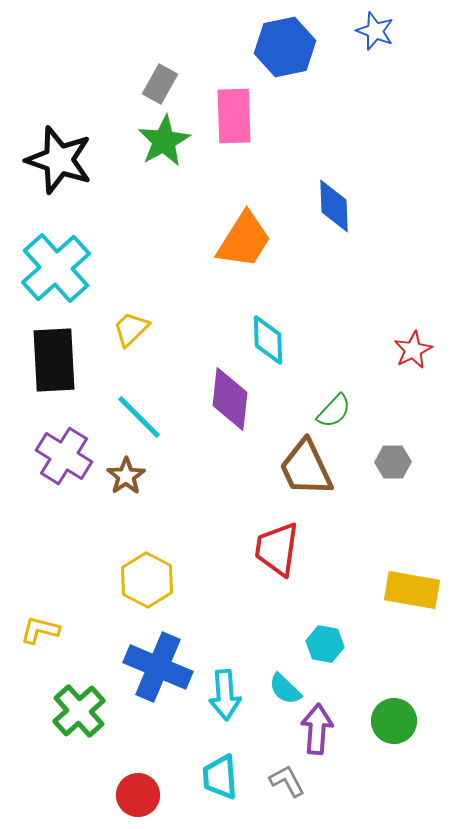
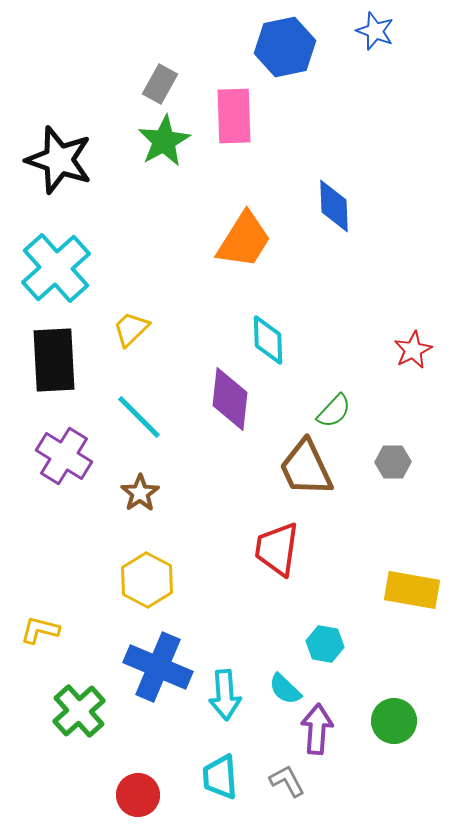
brown star: moved 14 px right, 17 px down
